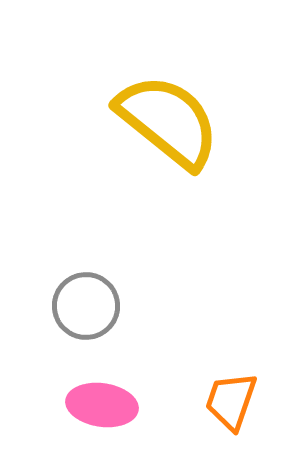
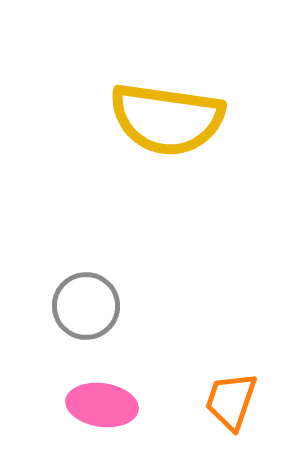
yellow semicircle: moved 1 px left, 2 px up; rotated 149 degrees clockwise
